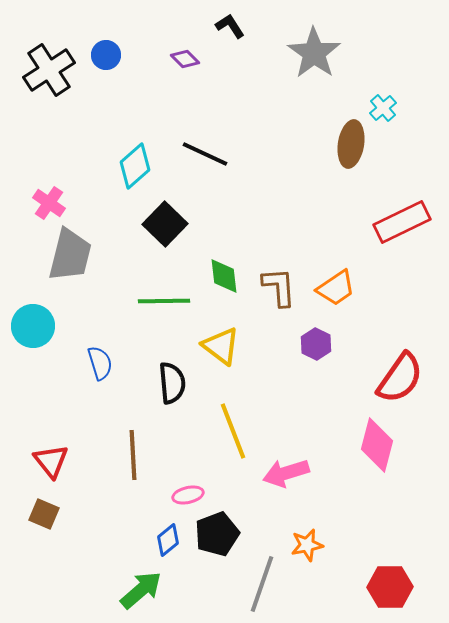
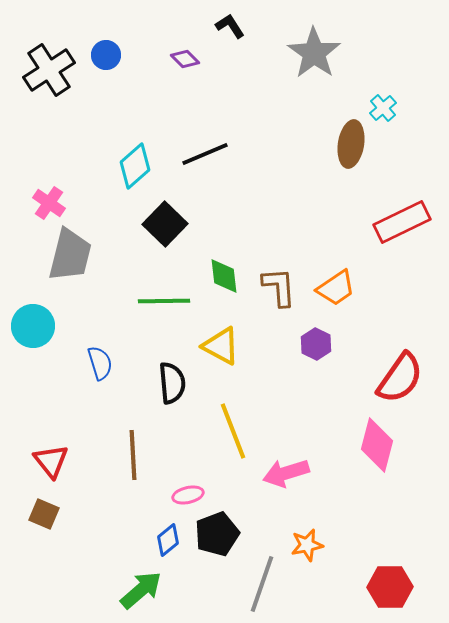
black line: rotated 48 degrees counterclockwise
yellow triangle: rotated 9 degrees counterclockwise
